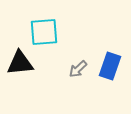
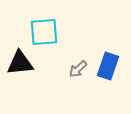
blue rectangle: moved 2 px left
